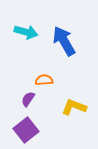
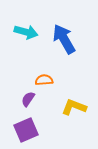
blue arrow: moved 2 px up
purple square: rotated 15 degrees clockwise
